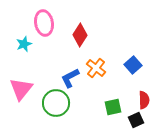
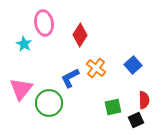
cyan star: rotated 21 degrees counterclockwise
green circle: moved 7 px left
